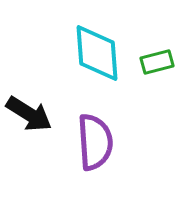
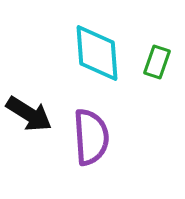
green rectangle: rotated 56 degrees counterclockwise
purple semicircle: moved 4 px left, 5 px up
